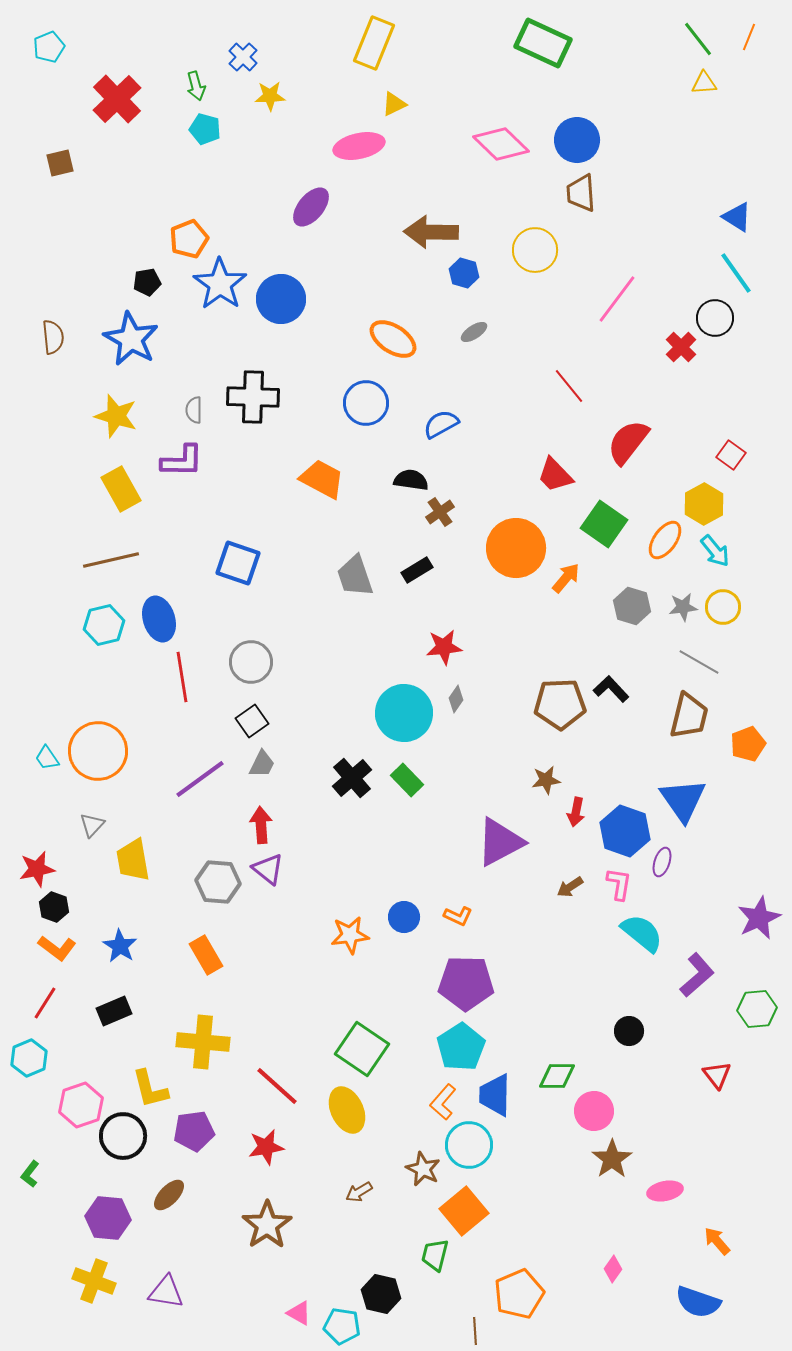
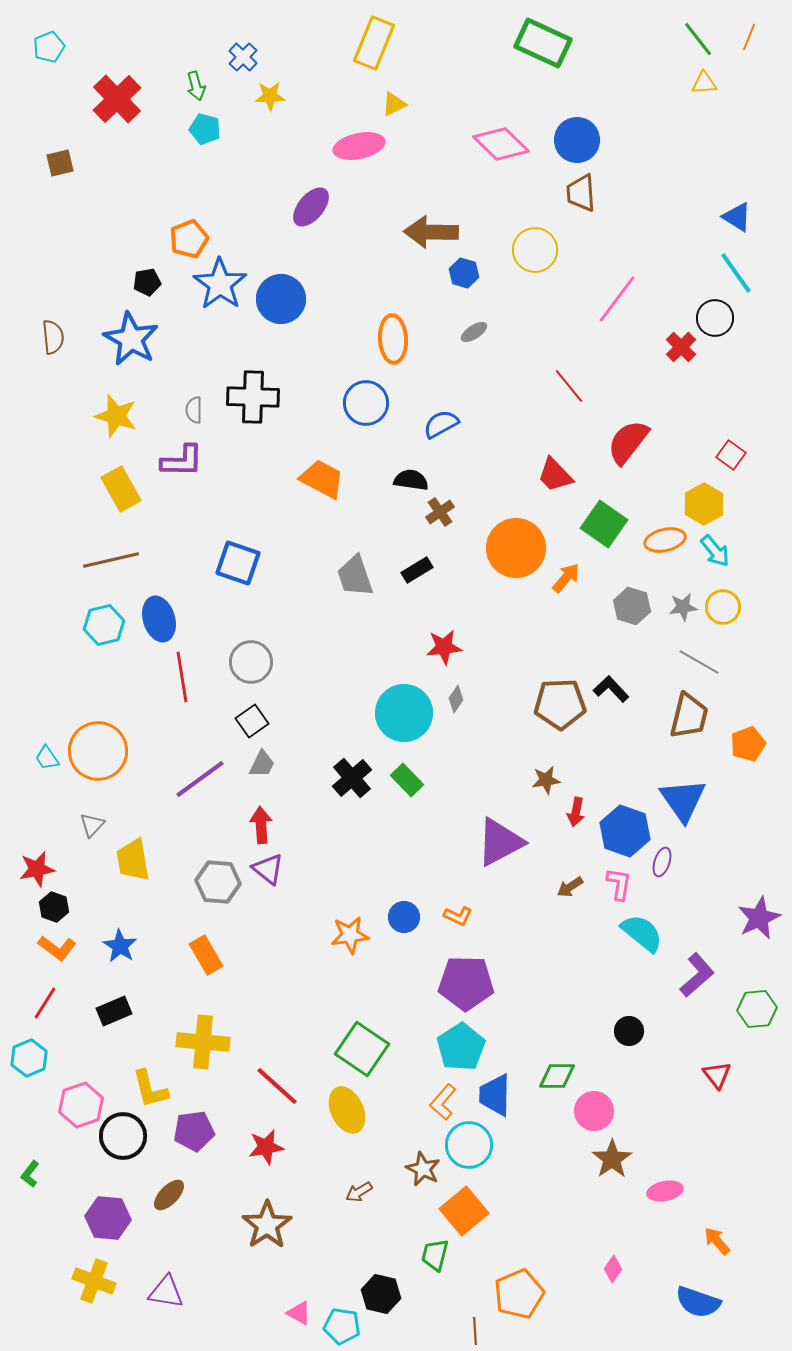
orange ellipse at (393, 339): rotated 54 degrees clockwise
orange ellipse at (665, 540): rotated 42 degrees clockwise
